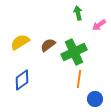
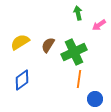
brown semicircle: rotated 21 degrees counterclockwise
